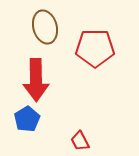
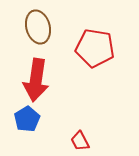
brown ellipse: moved 7 px left
red pentagon: rotated 9 degrees clockwise
red arrow: rotated 9 degrees clockwise
